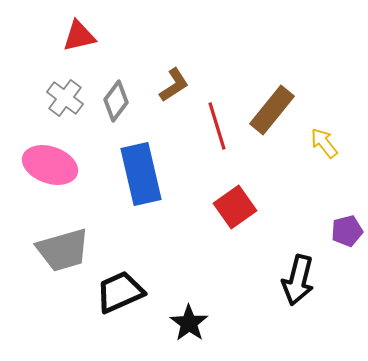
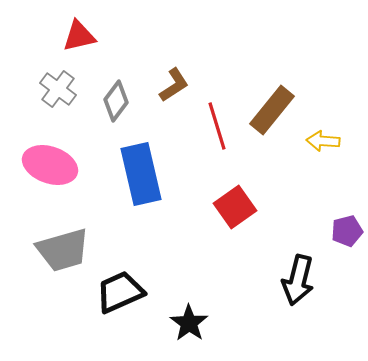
gray cross: moved 7 px left, 9 px up
yellow arrow: moved 1 px left, 2 px up; rotated 48 degrees counterclockwise
